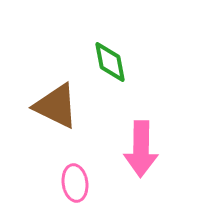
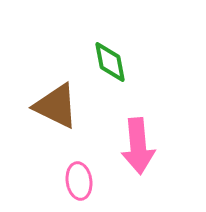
pink arrow: moved 3 px left, 3 px up; rotated 6 degrees counterclockwise
pink ellipse: moved 4 px right, 2 px up
